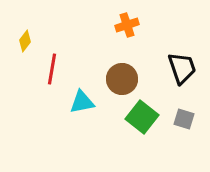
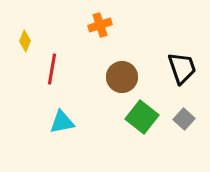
orange cross: moved 27 px left
yellow diamond: rotated 15 degrees counterclockwise
brown circle: moved 2 px up
cyan triangle: moved 20 px left, 20 px down
gray square: rotated 25 degrees clockwise
